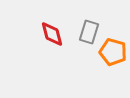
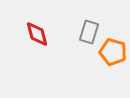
red diamond: moved 15 px left
